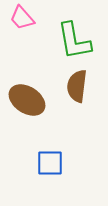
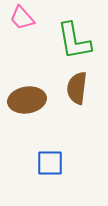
brown semicircle: moved 2 px down
brown ellipse: rotated 42 degrees counterclockwise
